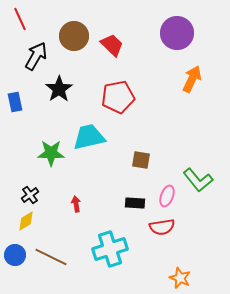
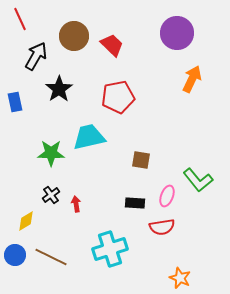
black cross: moved 21 px right
